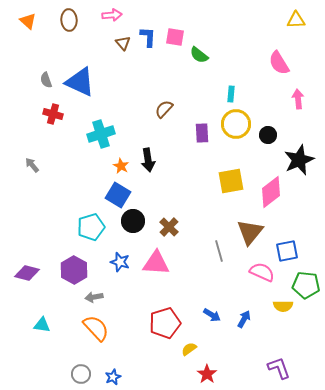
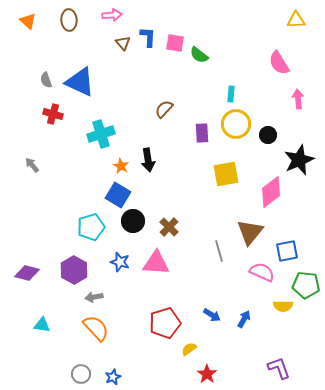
pink square at (175, 37): moved 6 px down
yellow square at (231, 181): moved 5 px left, 7 px up
